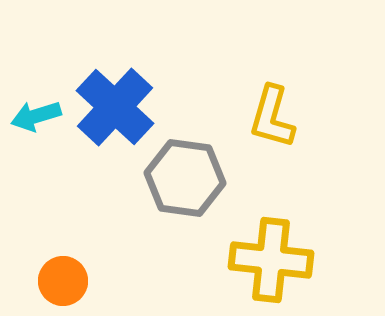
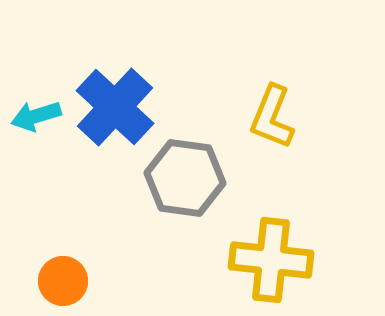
yellow L-shape: rotated 6 degrees clockwise
